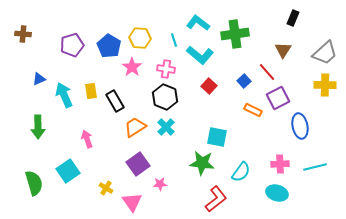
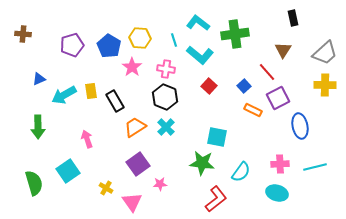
black rectangle at (293, 18): rotated 35 degrees counterclockwise
blue square at (244, 81): moved 5 px down
cyan arrow at (64, 95): rotated 95 degrees counterclockwise
